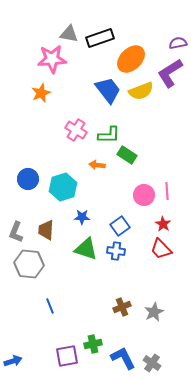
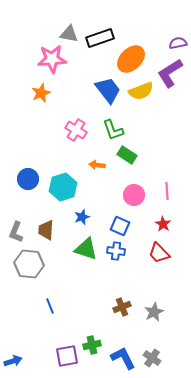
green L-shape: moved 4 px right, 5 px up; rotated 70 degrees clockwise
pink circle: moved 10 px left
blue star: rotated 21 degrees counterclockwise
blue square: rotated 30 degrees counterclockwise
red trapezoid: moved 2 px left, 4 px down
green cross: moved 1 px left, 1 px down
gray cross: moved 5 px up
